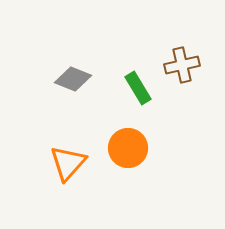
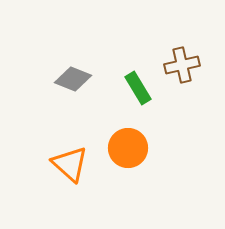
orange triangle: moved 2 px right, 1 px down; rotated 30 degrees counterclockwise
